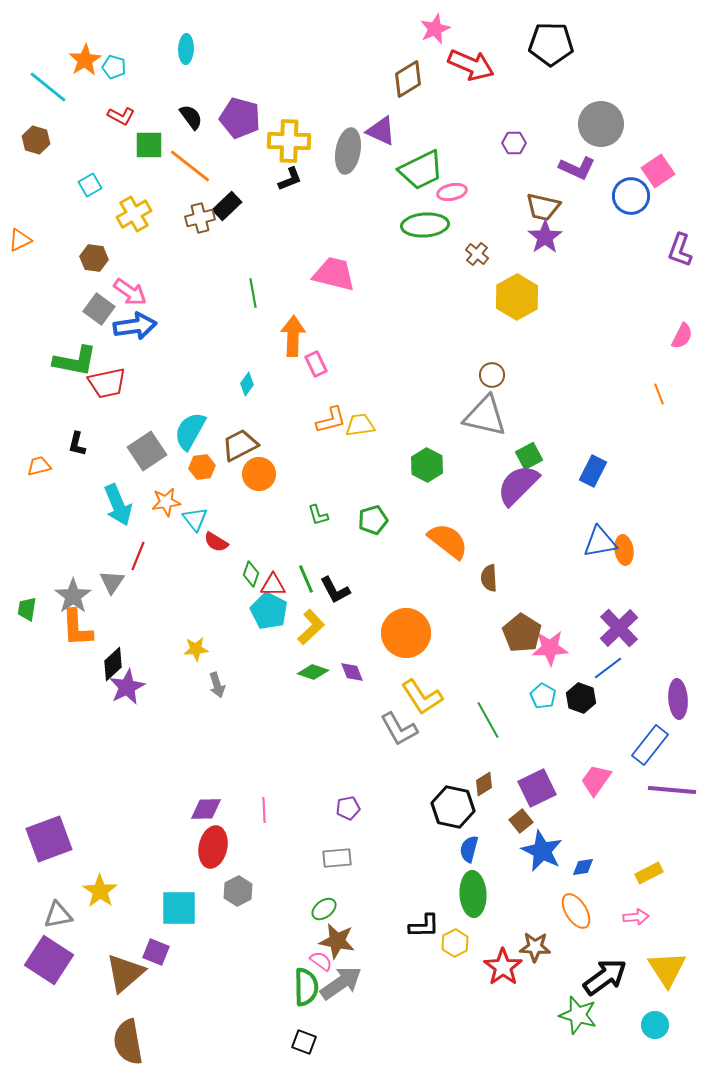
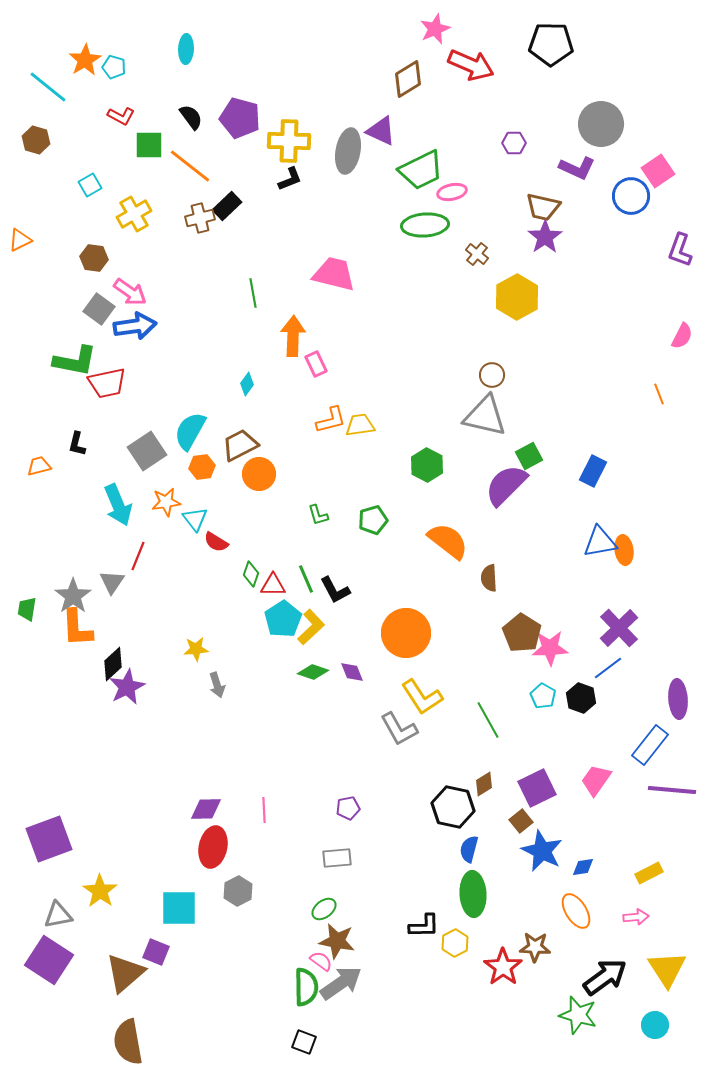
purple semicircle at (518, 485): moved 12 px left
cyan pentagon at (269, 611): moved 14 px right, 8 px down; rotated 12 degrees clockwise
